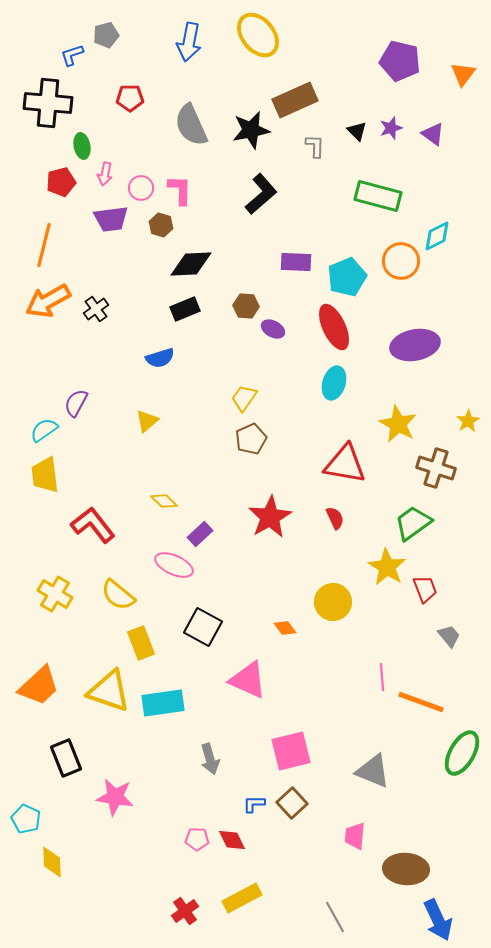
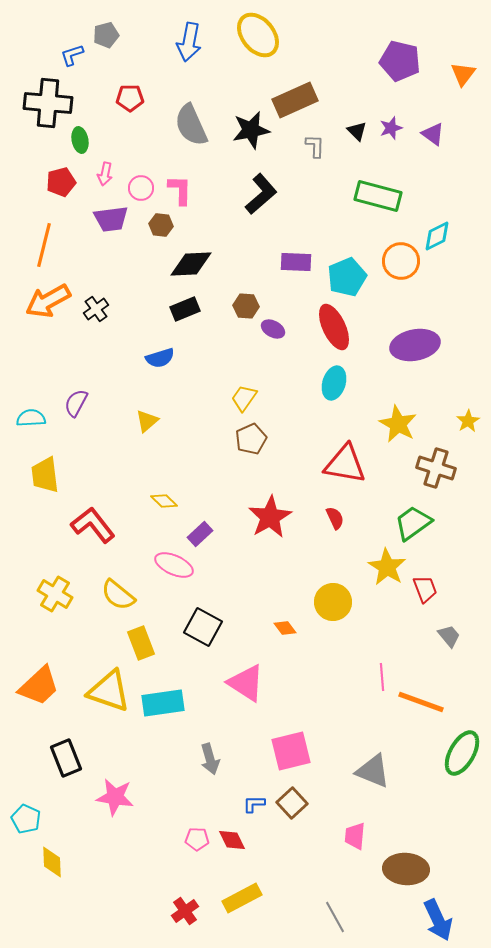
green ellipse at (82, 146): moved 2 px left, 6 px up
brown hexagon at (161, 225): rotated 10 degrees counterclockwise
cyan semicircle at (44, 430): moved 13 px left, 12 px up; rotated 32 degrees clockwise
pink triangle at (248, 680): moved 2 px left, 3 px down; rotated 9 degrees clockwise
